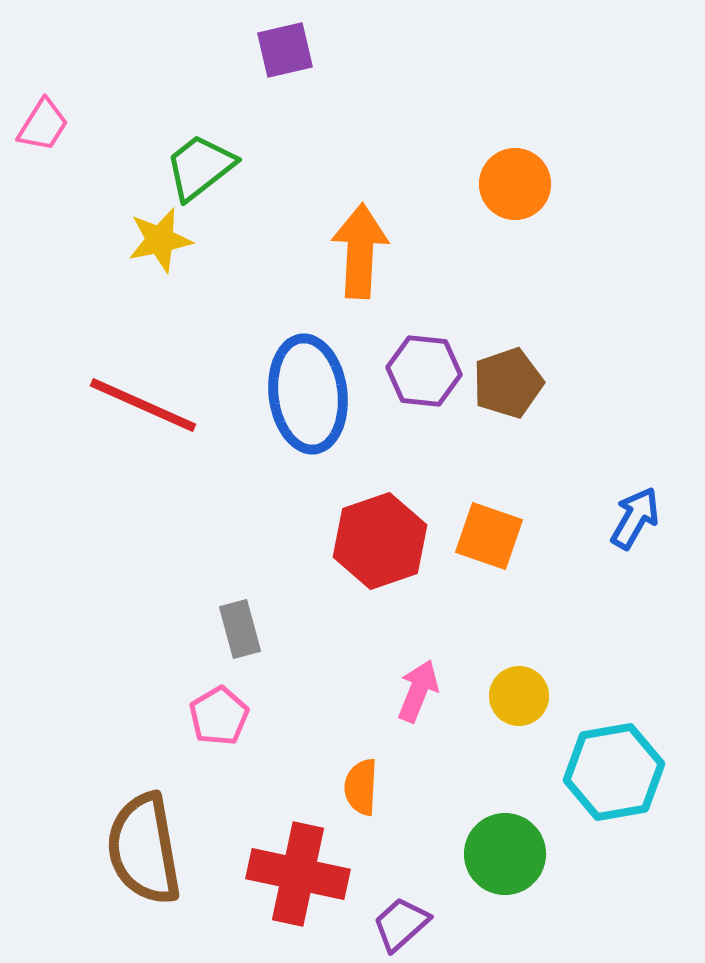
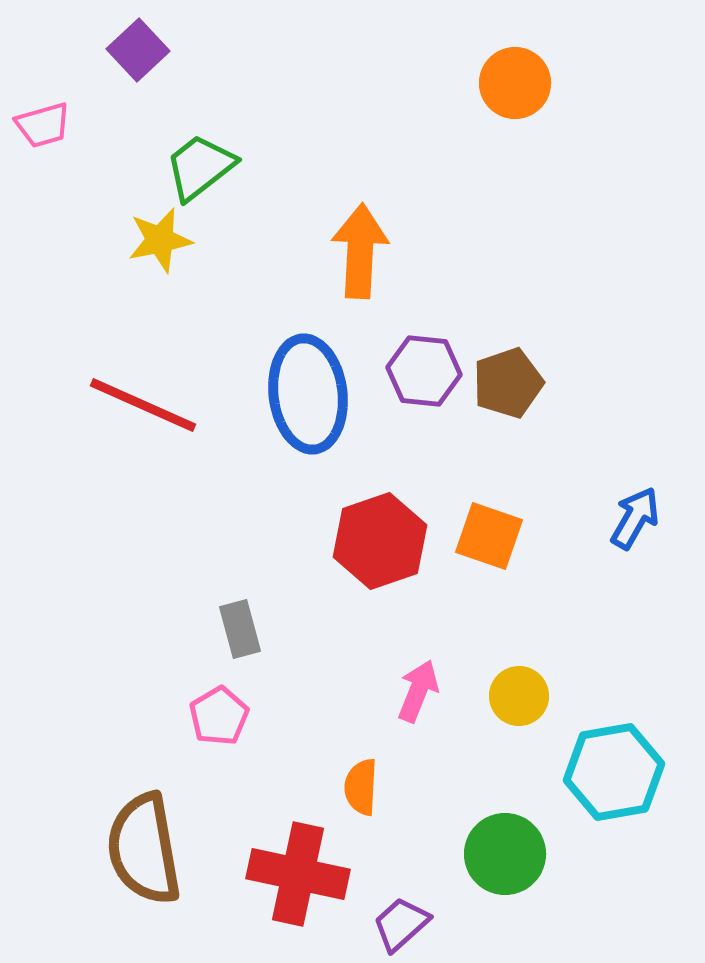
purple square: moved 147 px left; rotated 30 degrees counterclockwise
pink trapezoid: rotated 42 degrees clockwise
orange circle: moved 101 px up
